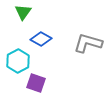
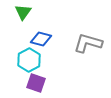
blue diamond: rotated 15 degrees counterclockwise
cyan hexagon: moved 11 px right, 1 px up
